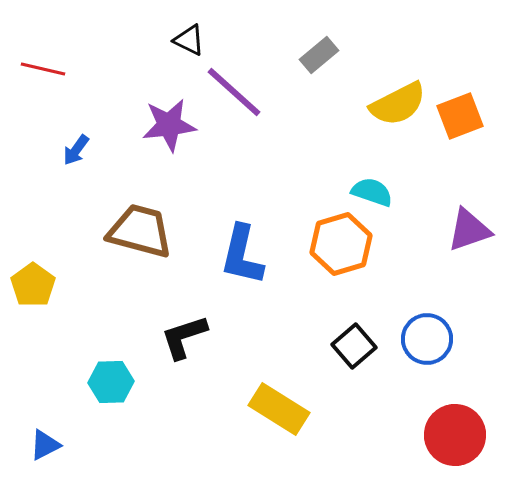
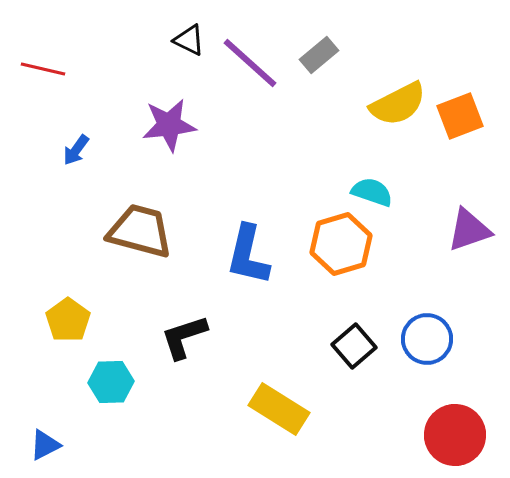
purple line: moved 16 px right, 29 px up
blue L-shape: moved 6 px right
yellow pentagon: moved 35 px right, 35 px down
